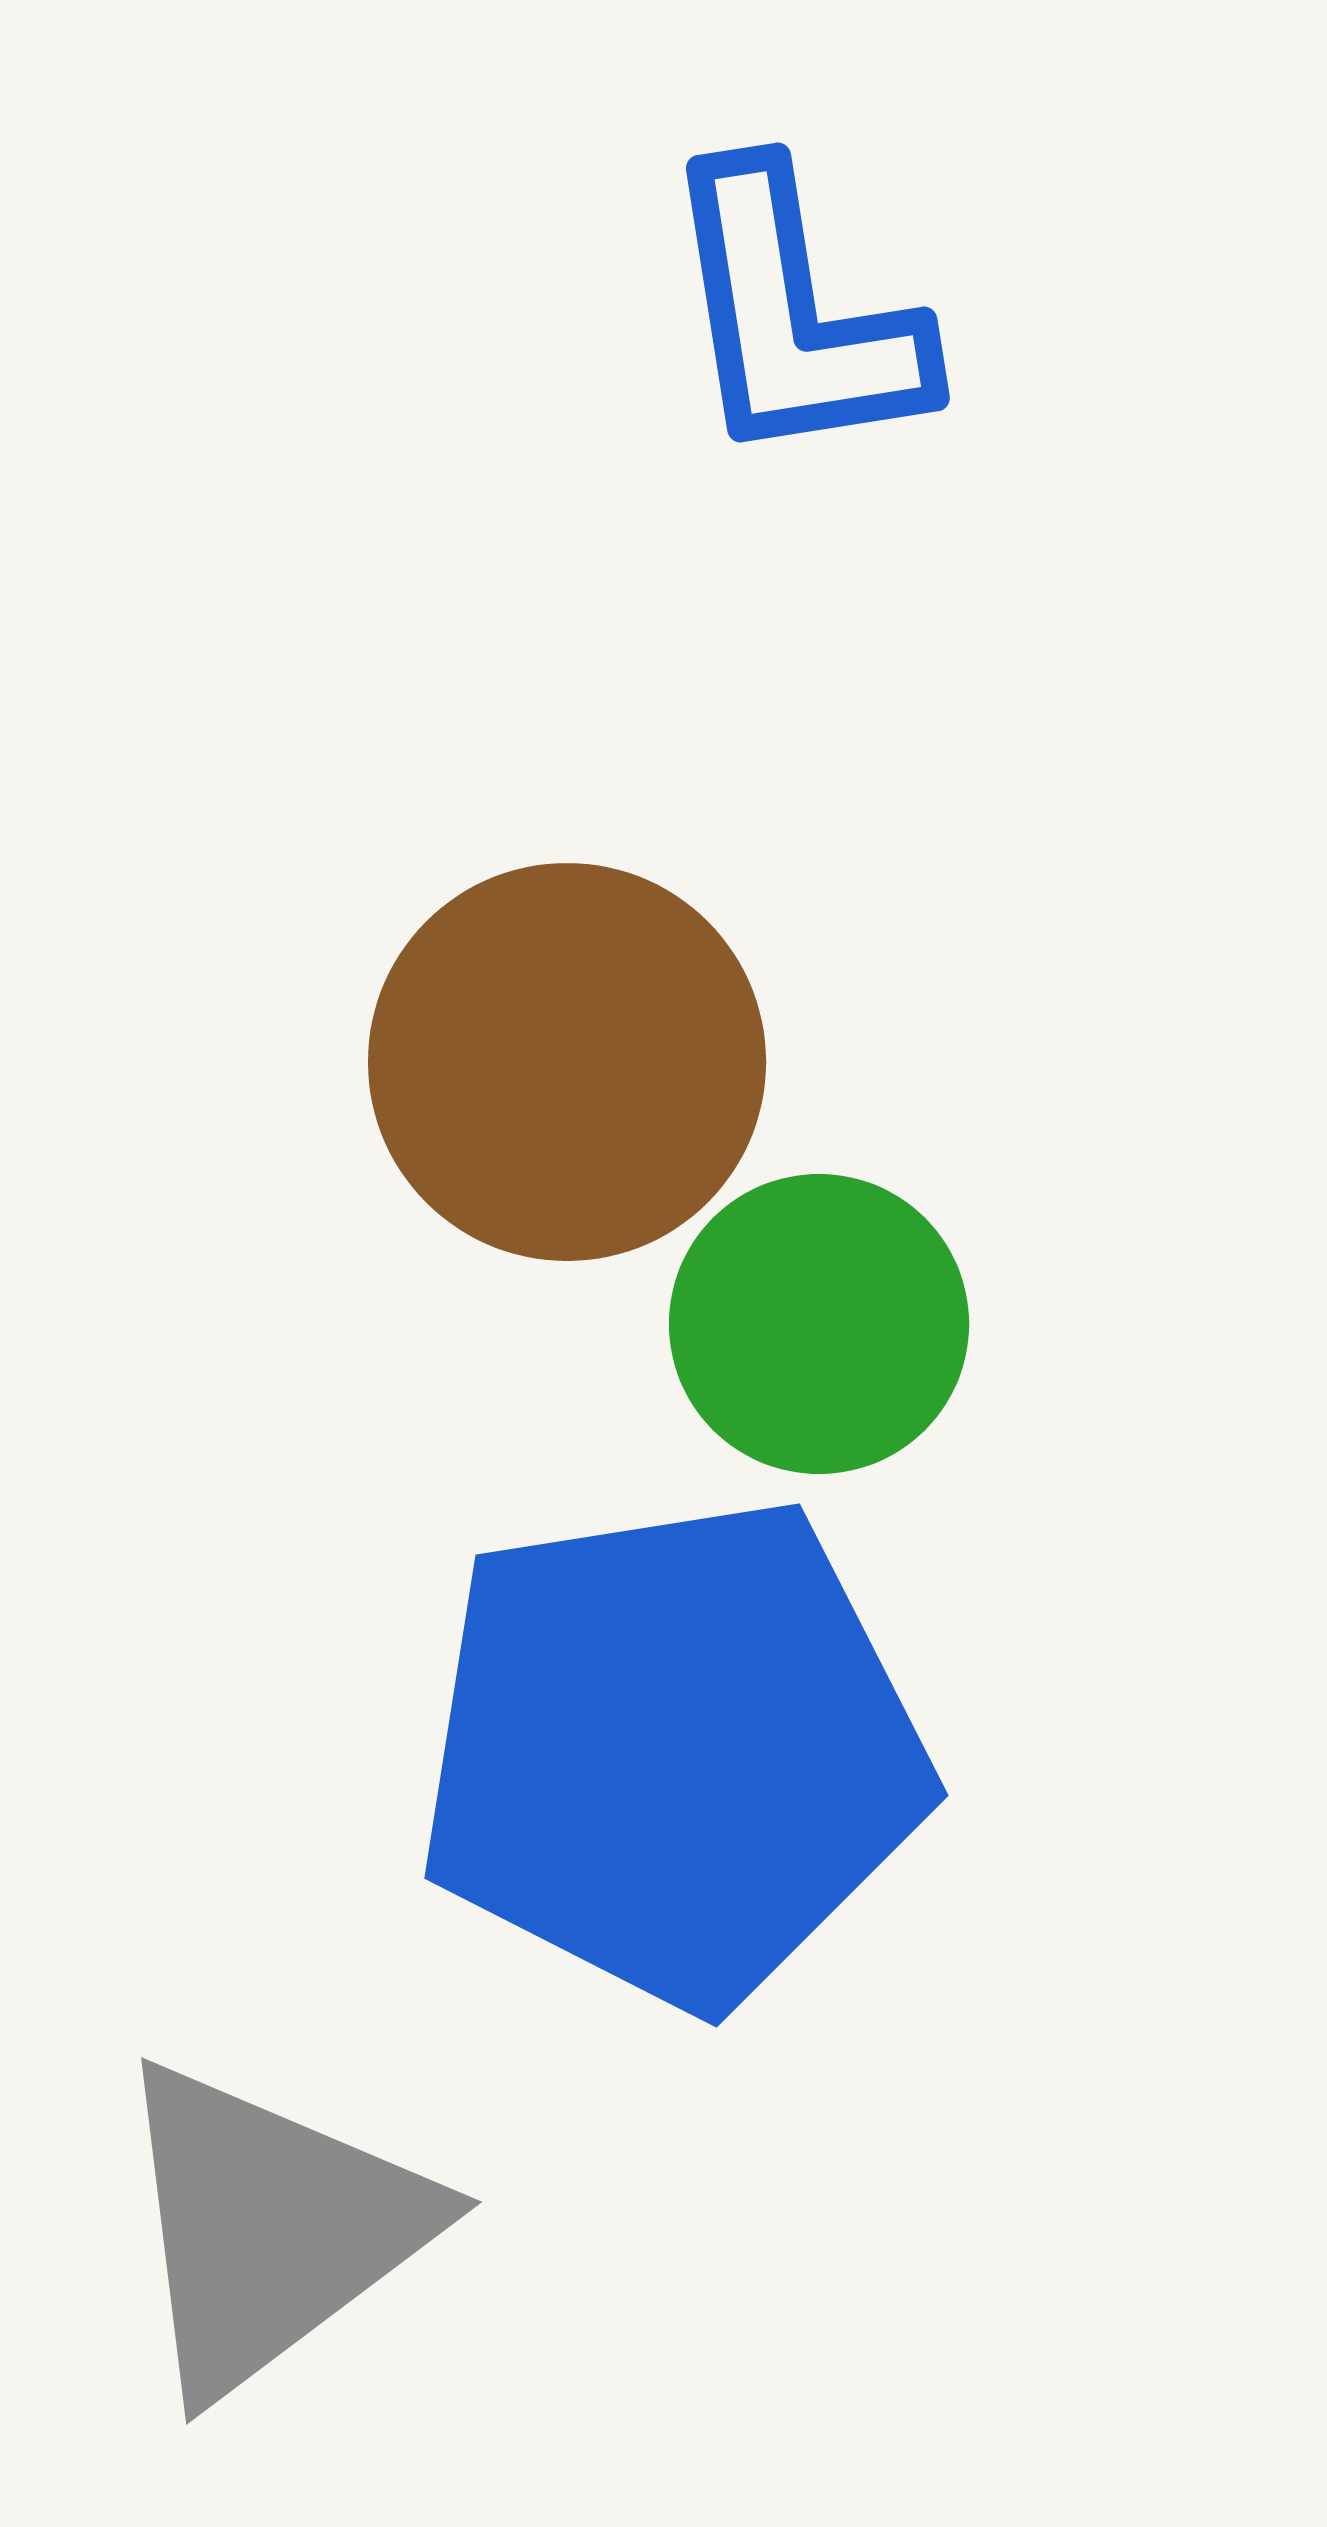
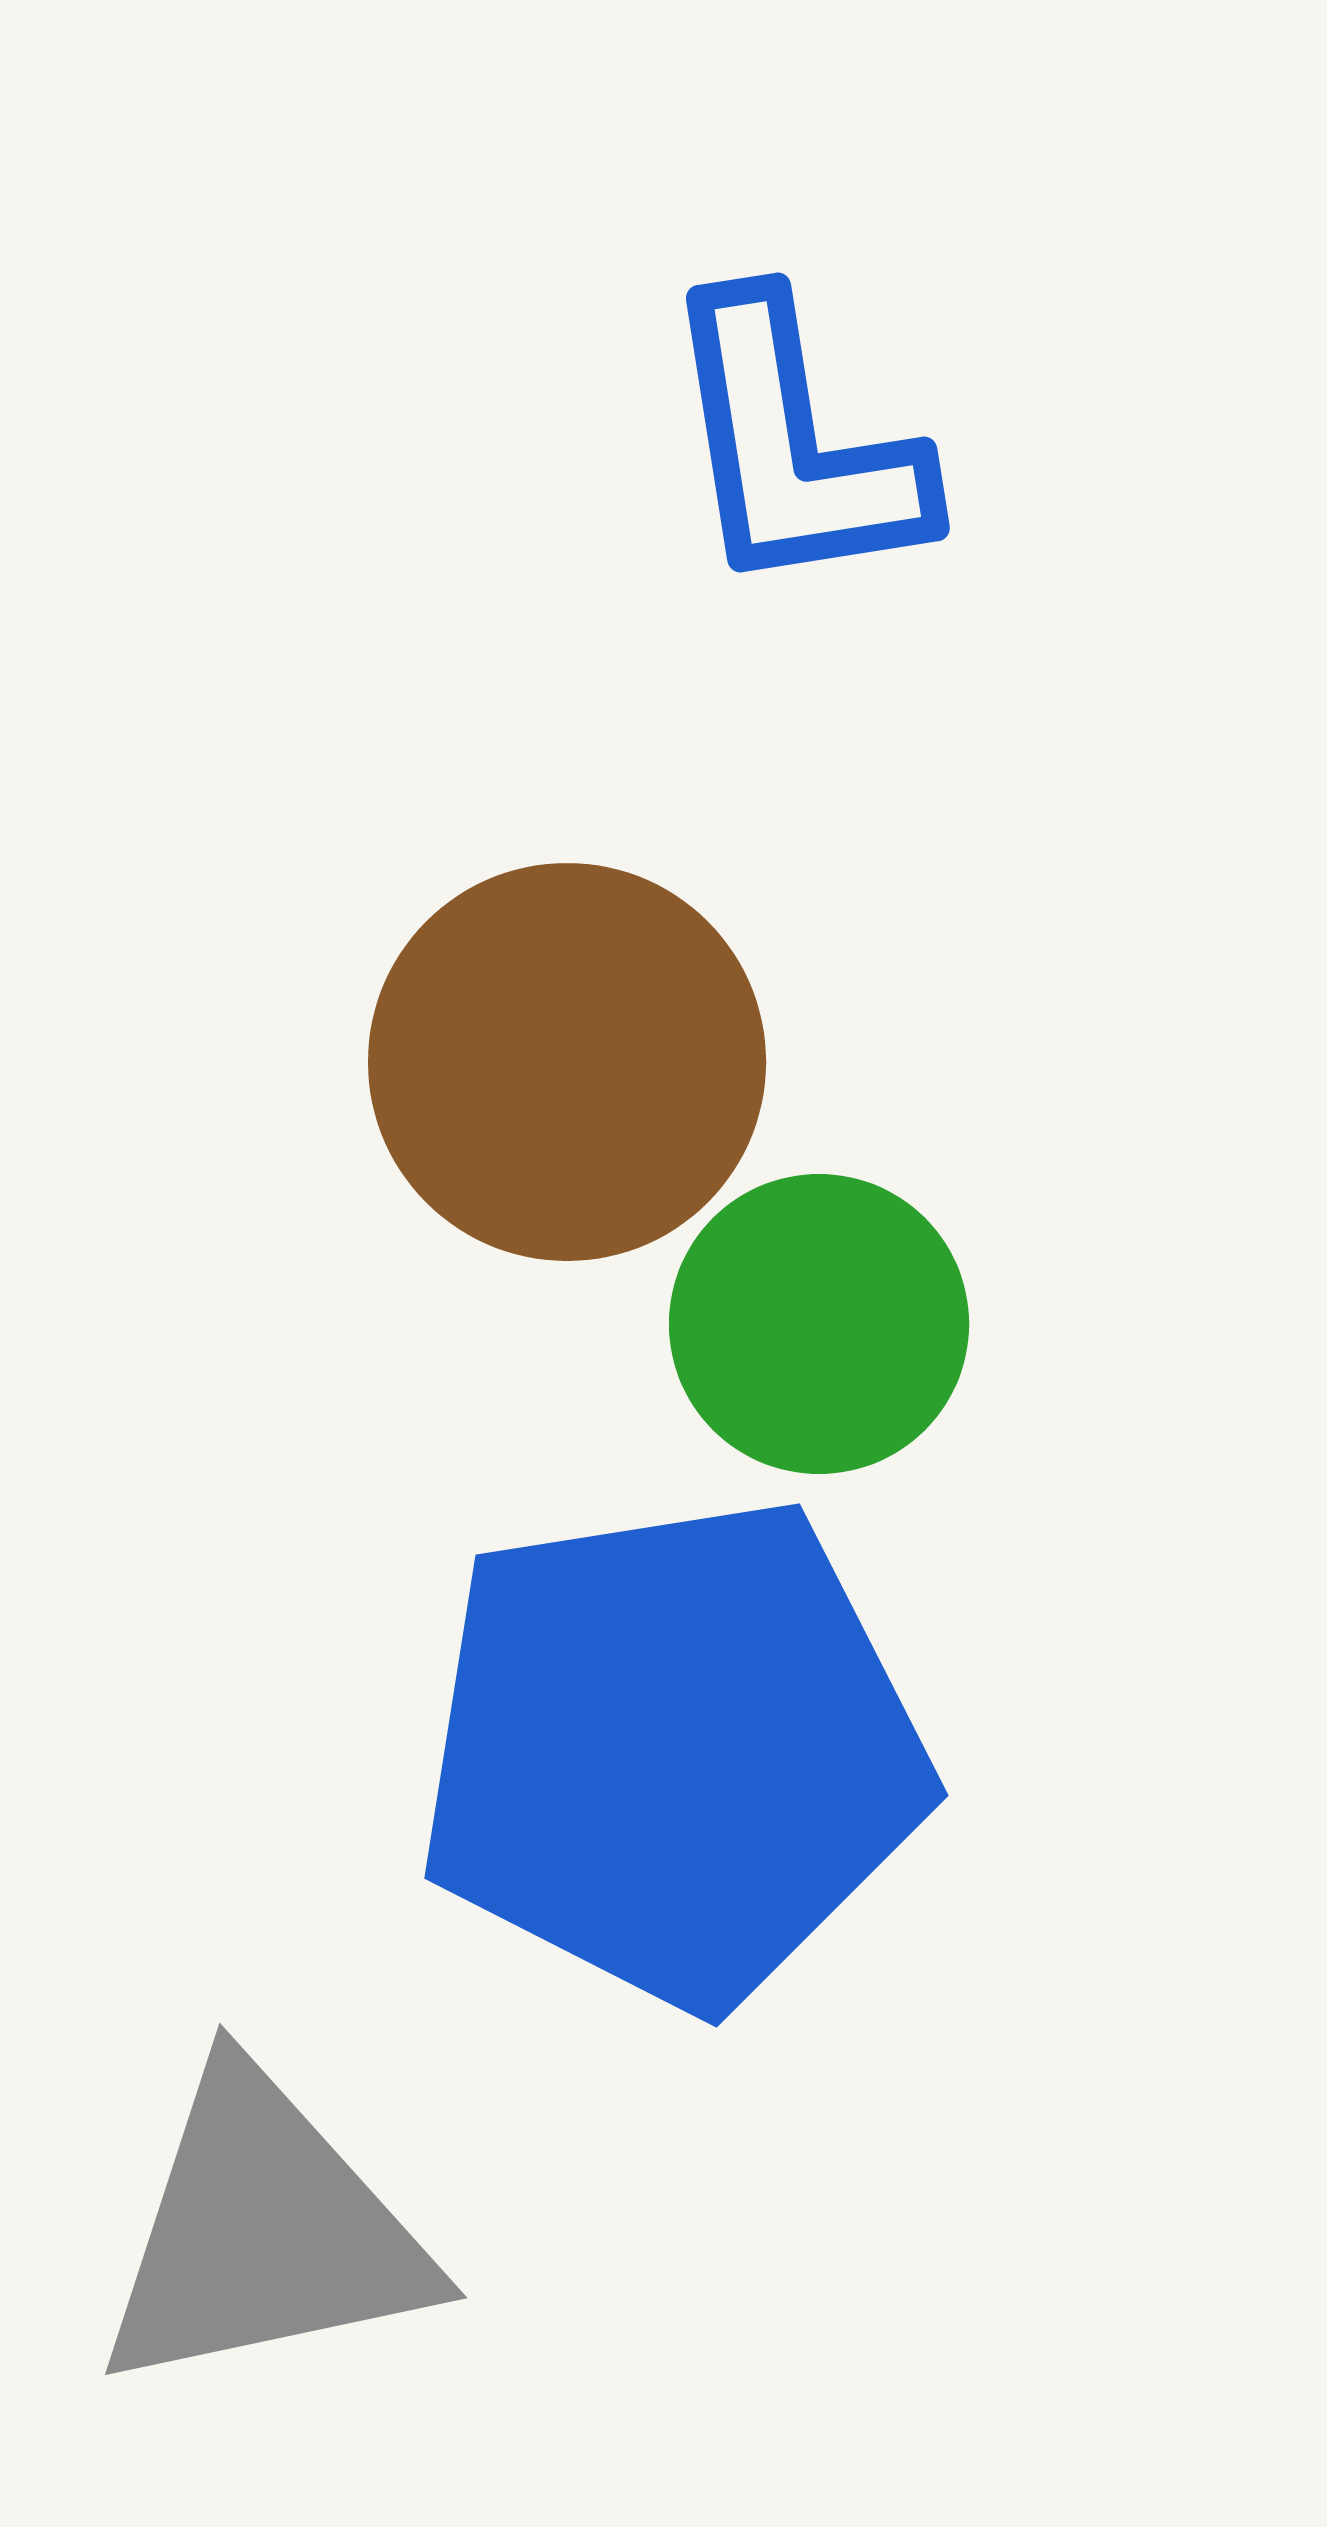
blue L-shape: moved 130 px down
gray triangle: moved 6 px left, 4 px down; rotated 25 degrees clockwise
